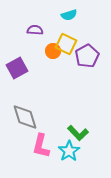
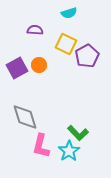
cyan semicircle: moved 2 px up
orange circle: moved 14 px left, 14 px down
